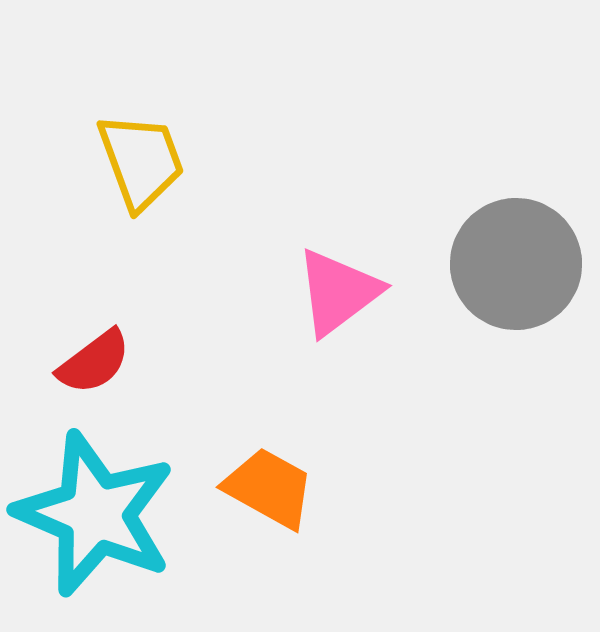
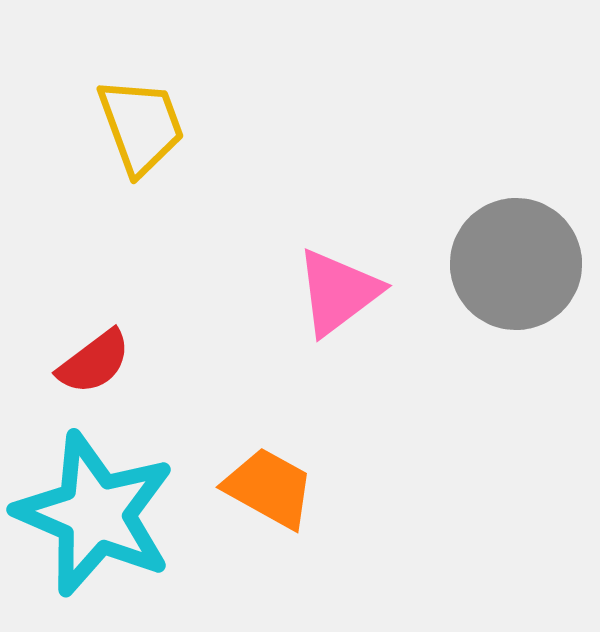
yellow trapezoid: moved 35 px up
